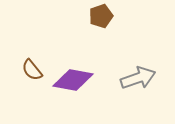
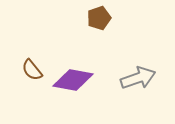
brown pentagon: moved 2 px left, 2 px down
